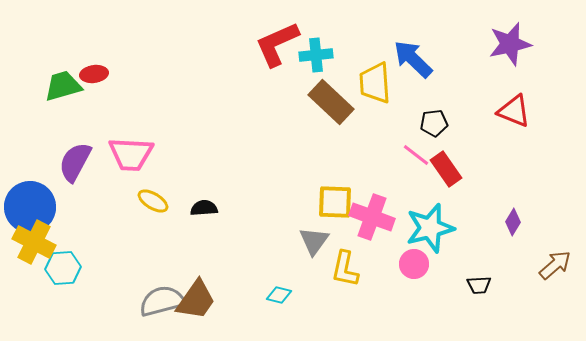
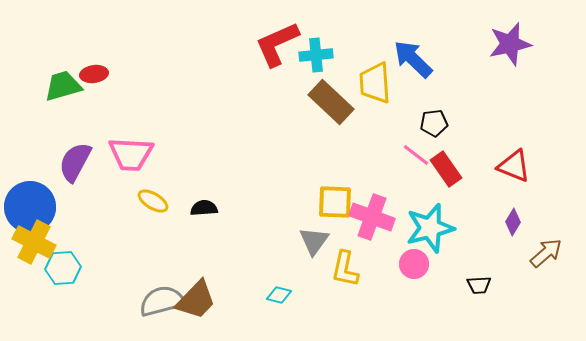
red triangle: moved 55 px down
brown arrow: moved 9 px left, 12 px up
brown trapezoid: rotated 9 degrees clockwise
